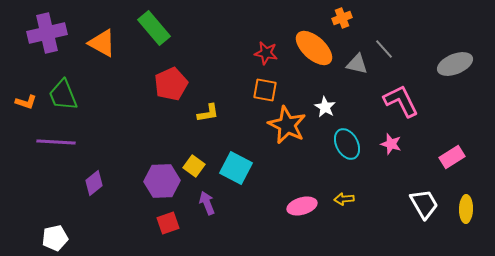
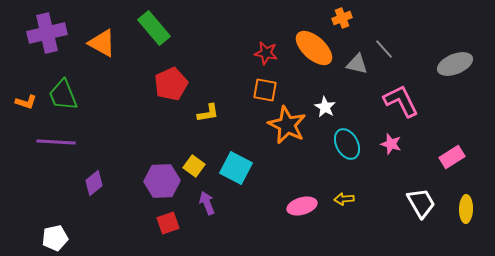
white trapezoid: moved 3 px left, 1 px up
